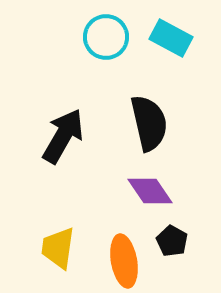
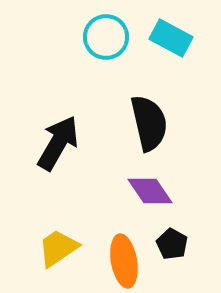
black arrow: moved 5 px left, 7 px down
black pentagon: moved 3 px down
yellow trapezoid: rotated 48 degrees clockwise
